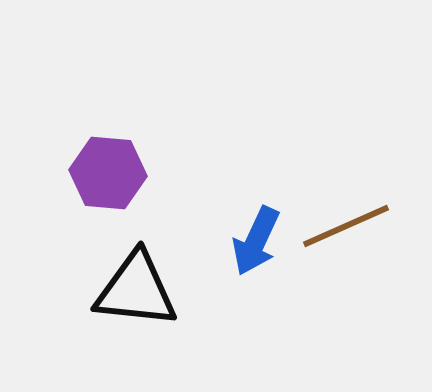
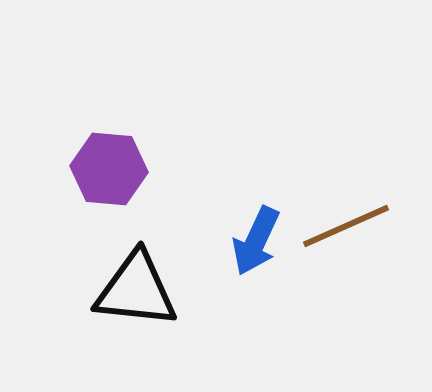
purple hexagon: moved 1 px right, 4 px up
